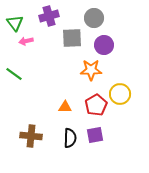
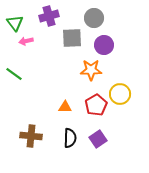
purple square: moved 3 px right, 4 px down; rotated 24 degrees counterclockwise
